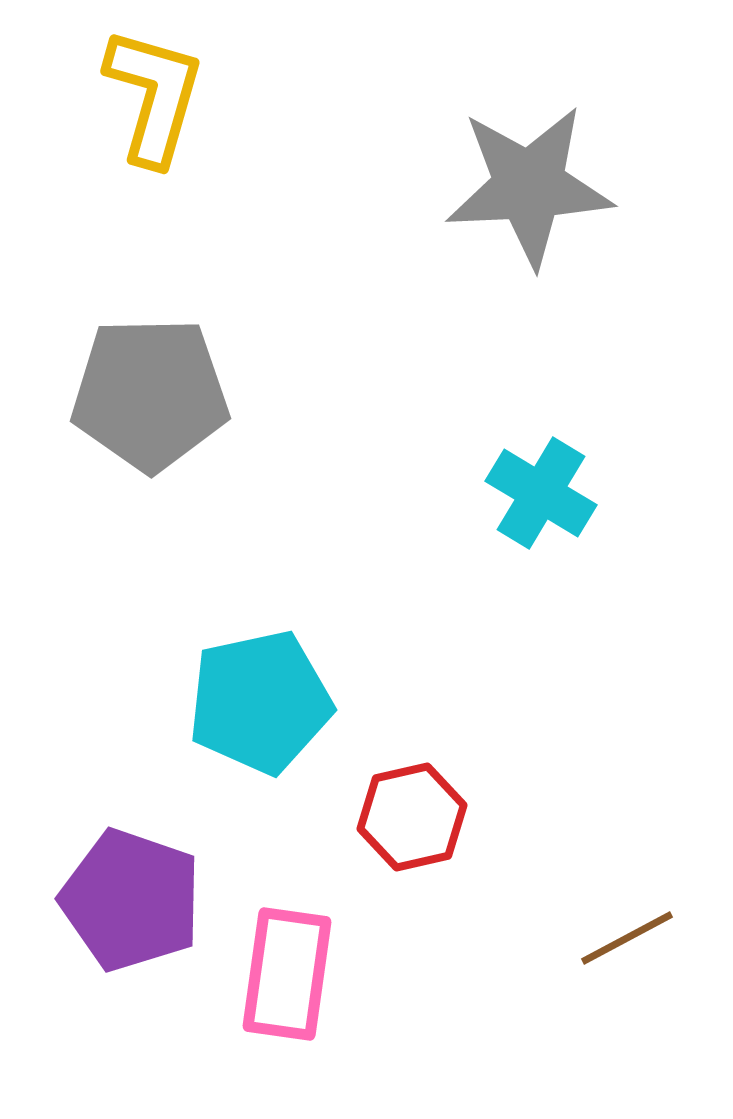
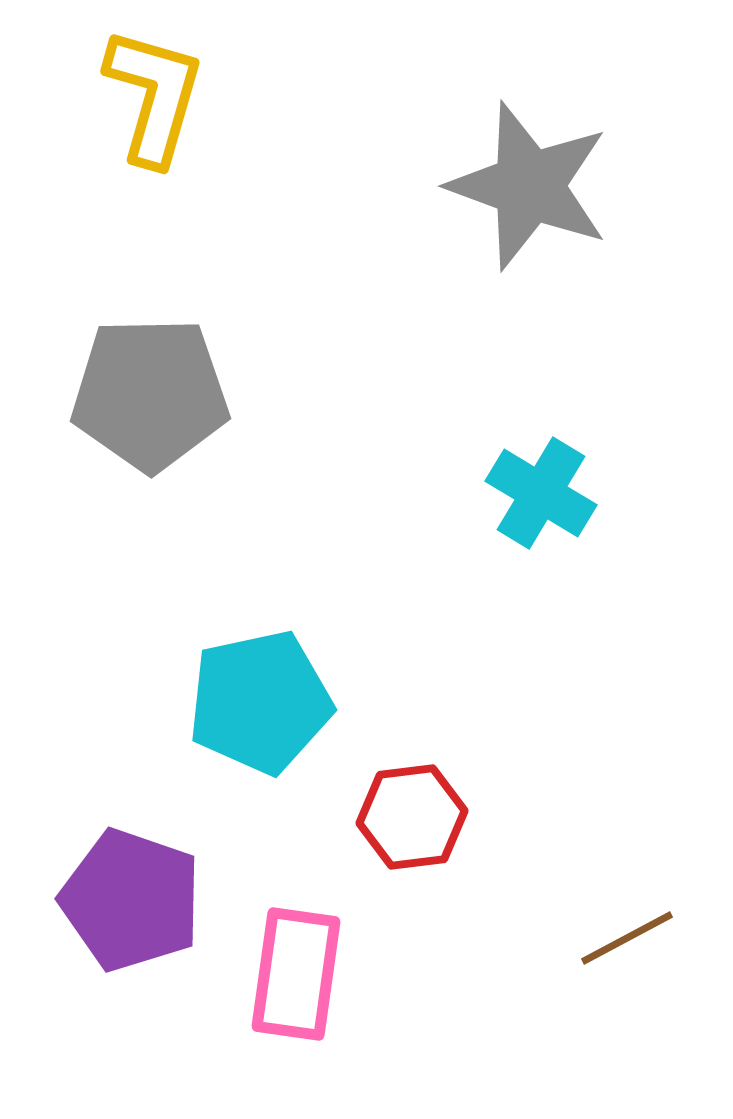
gray star: rotated 23 degrees clockwise
red hexagon: rotated 6 degrees clockwise
pink rectangle: moved 9 px right
